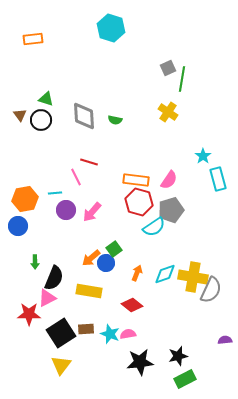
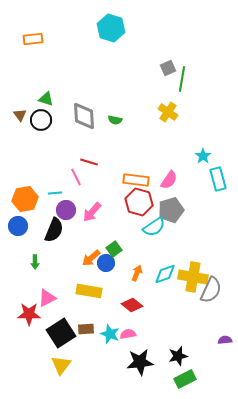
black semicircle at (54, 278): moved 48 px up
